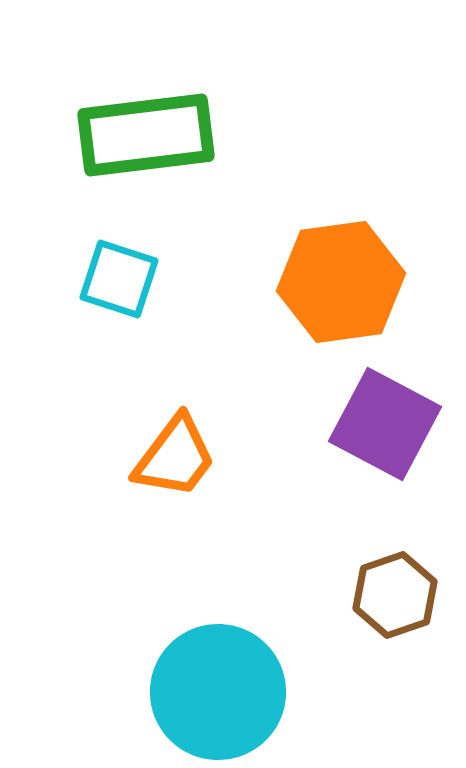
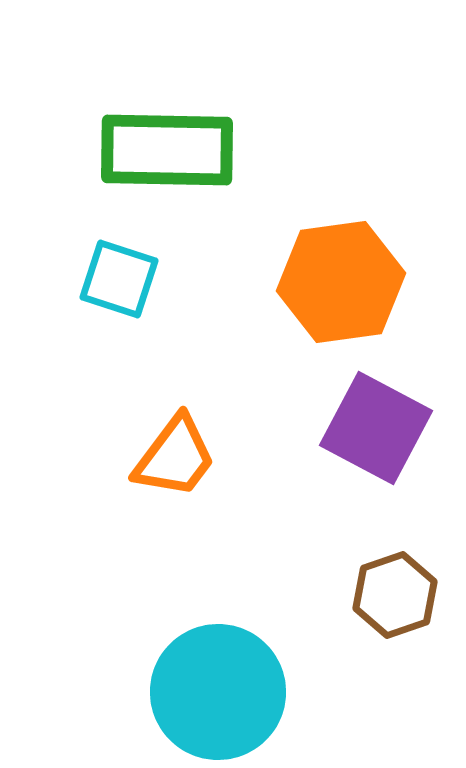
green rectangle: moved 21 px right, 15 px down; rotated 8 degrees clockwise
purple square: moved 9 px left, 4 px down
